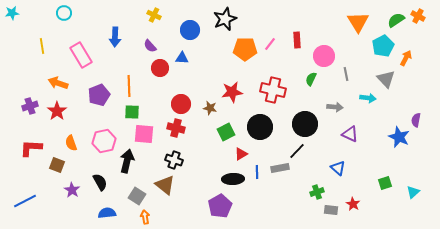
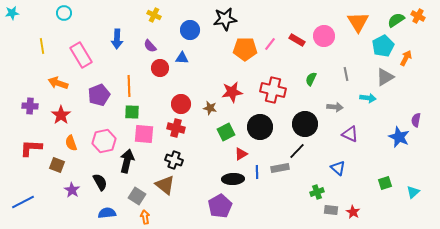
black star at (225, 19): rotated 15 degrees clockwise
blue arrow at (115, 37): moved 2 px right, 2 px down
red rectangle at (297, 40): rotated 56 degrees counterclockwise
pink circle at (324, 56): moved 20 px up
gray triangle at (386, 79): moved 1 px left, 2 px up; rotated 42 degrees clockwise
purple cross at (30, 106): rotated 21 degrees clockwise
red star at (57, 111): moved 4 px right, 4 px down
blue line at (25, 201): moved 2 px left, 1 px down
red star at (353, 204): moved 8 px down
